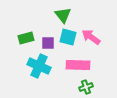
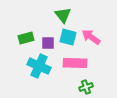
pink rectangle: moved 3 px left, 2 px up
